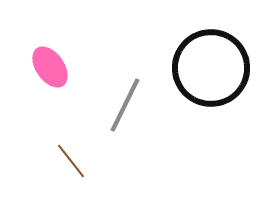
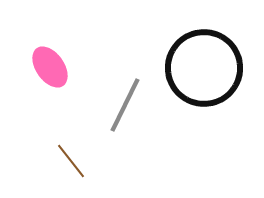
black circle: moved 7 px left
